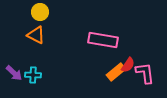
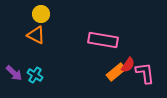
yellow circle: moved 1 px right, 2 px down
cyan cross: moved 2 px right; rotated 28 degrees clockwise
